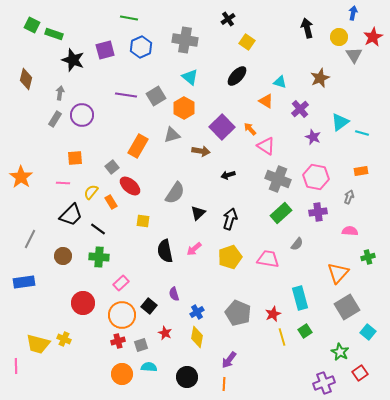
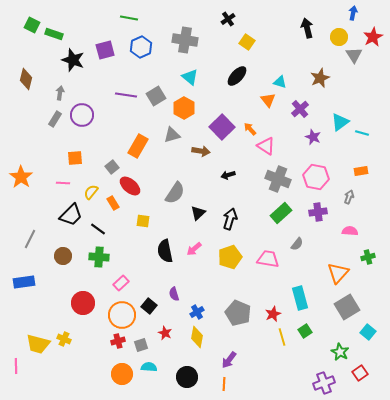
orange triangle at (266, 101): moved 2 px right, 1 px up; rotated 21 degrees clockwise
orange rectangle at (111, 202): moved 2 px right, 1 px down
